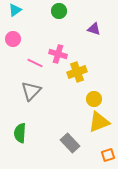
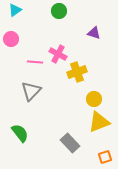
purple triangle: moved 4 px down
pink circle: moved 2 px left
pink cross: rotated 12 degrees clockwise
pink line: moved 1 px up; rotated 21 degrees counterclockwise
green semicircle: rotated 138 degrees clockwise
orange square: moved 3 px left, 2 px down
